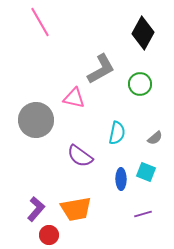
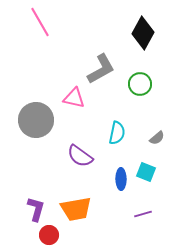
gray semicircle: moved 2 px right
purple L-shape: rotated 25 degrees counterclockwise
